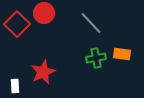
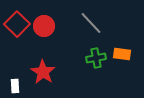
red circle: moved 13 px down
red star: rotated 15 degrees counterclockwise
